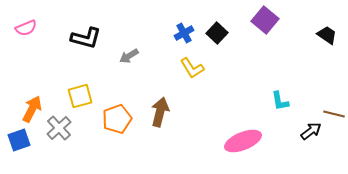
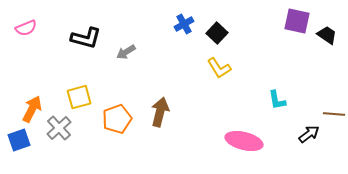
purple square: moved 32 px right, 1 px down; rotated 28 degrees counterclockwise
blue cross: moved 9 px up
gray arrow: moved 3 px left, 4 px up
yellow L-shape: moved 27 px right
yellow square: moved 1 px left, 1 px down
cyan L-shape: moved 3 px left, 1 px up
brown line: rotated 10 degrees counterclockwise
black arrow: moved 2 px left, 3 px down
pink ellipse: moved 1 px right; rotated 36 degrees clockwise
